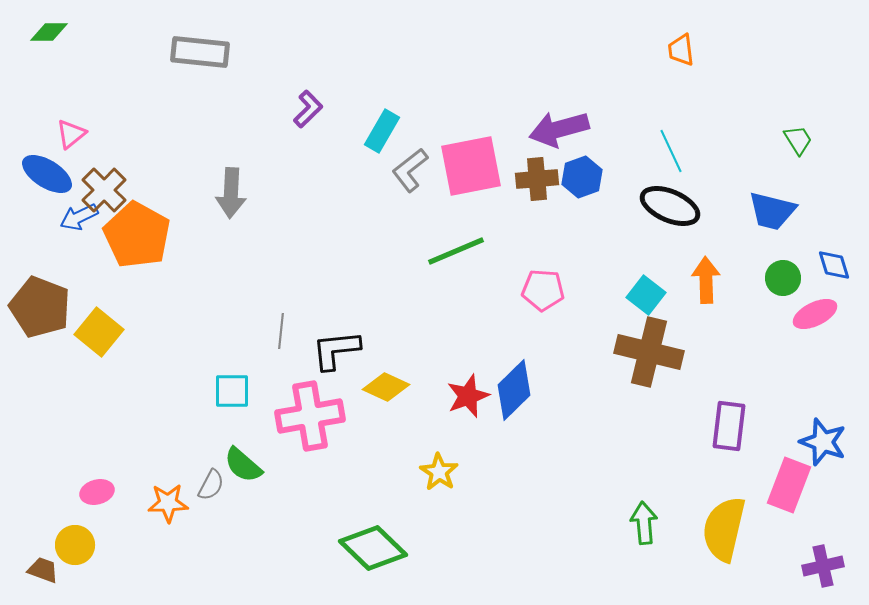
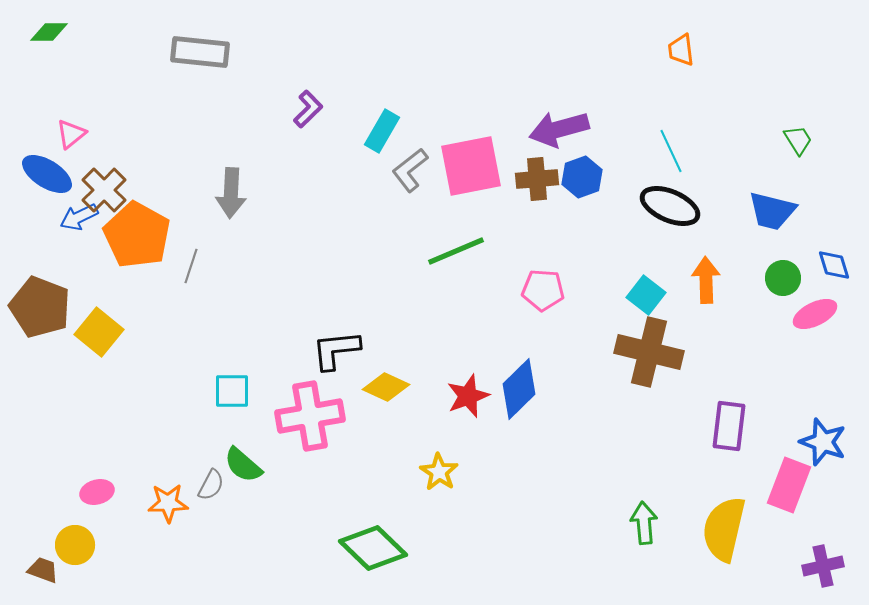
gray line at (281, 331): moved 90 px left, 65 px up; rotated 12 degrees clockwise
blue diamond at (514, 390): moved 5 px right, 1 px up
